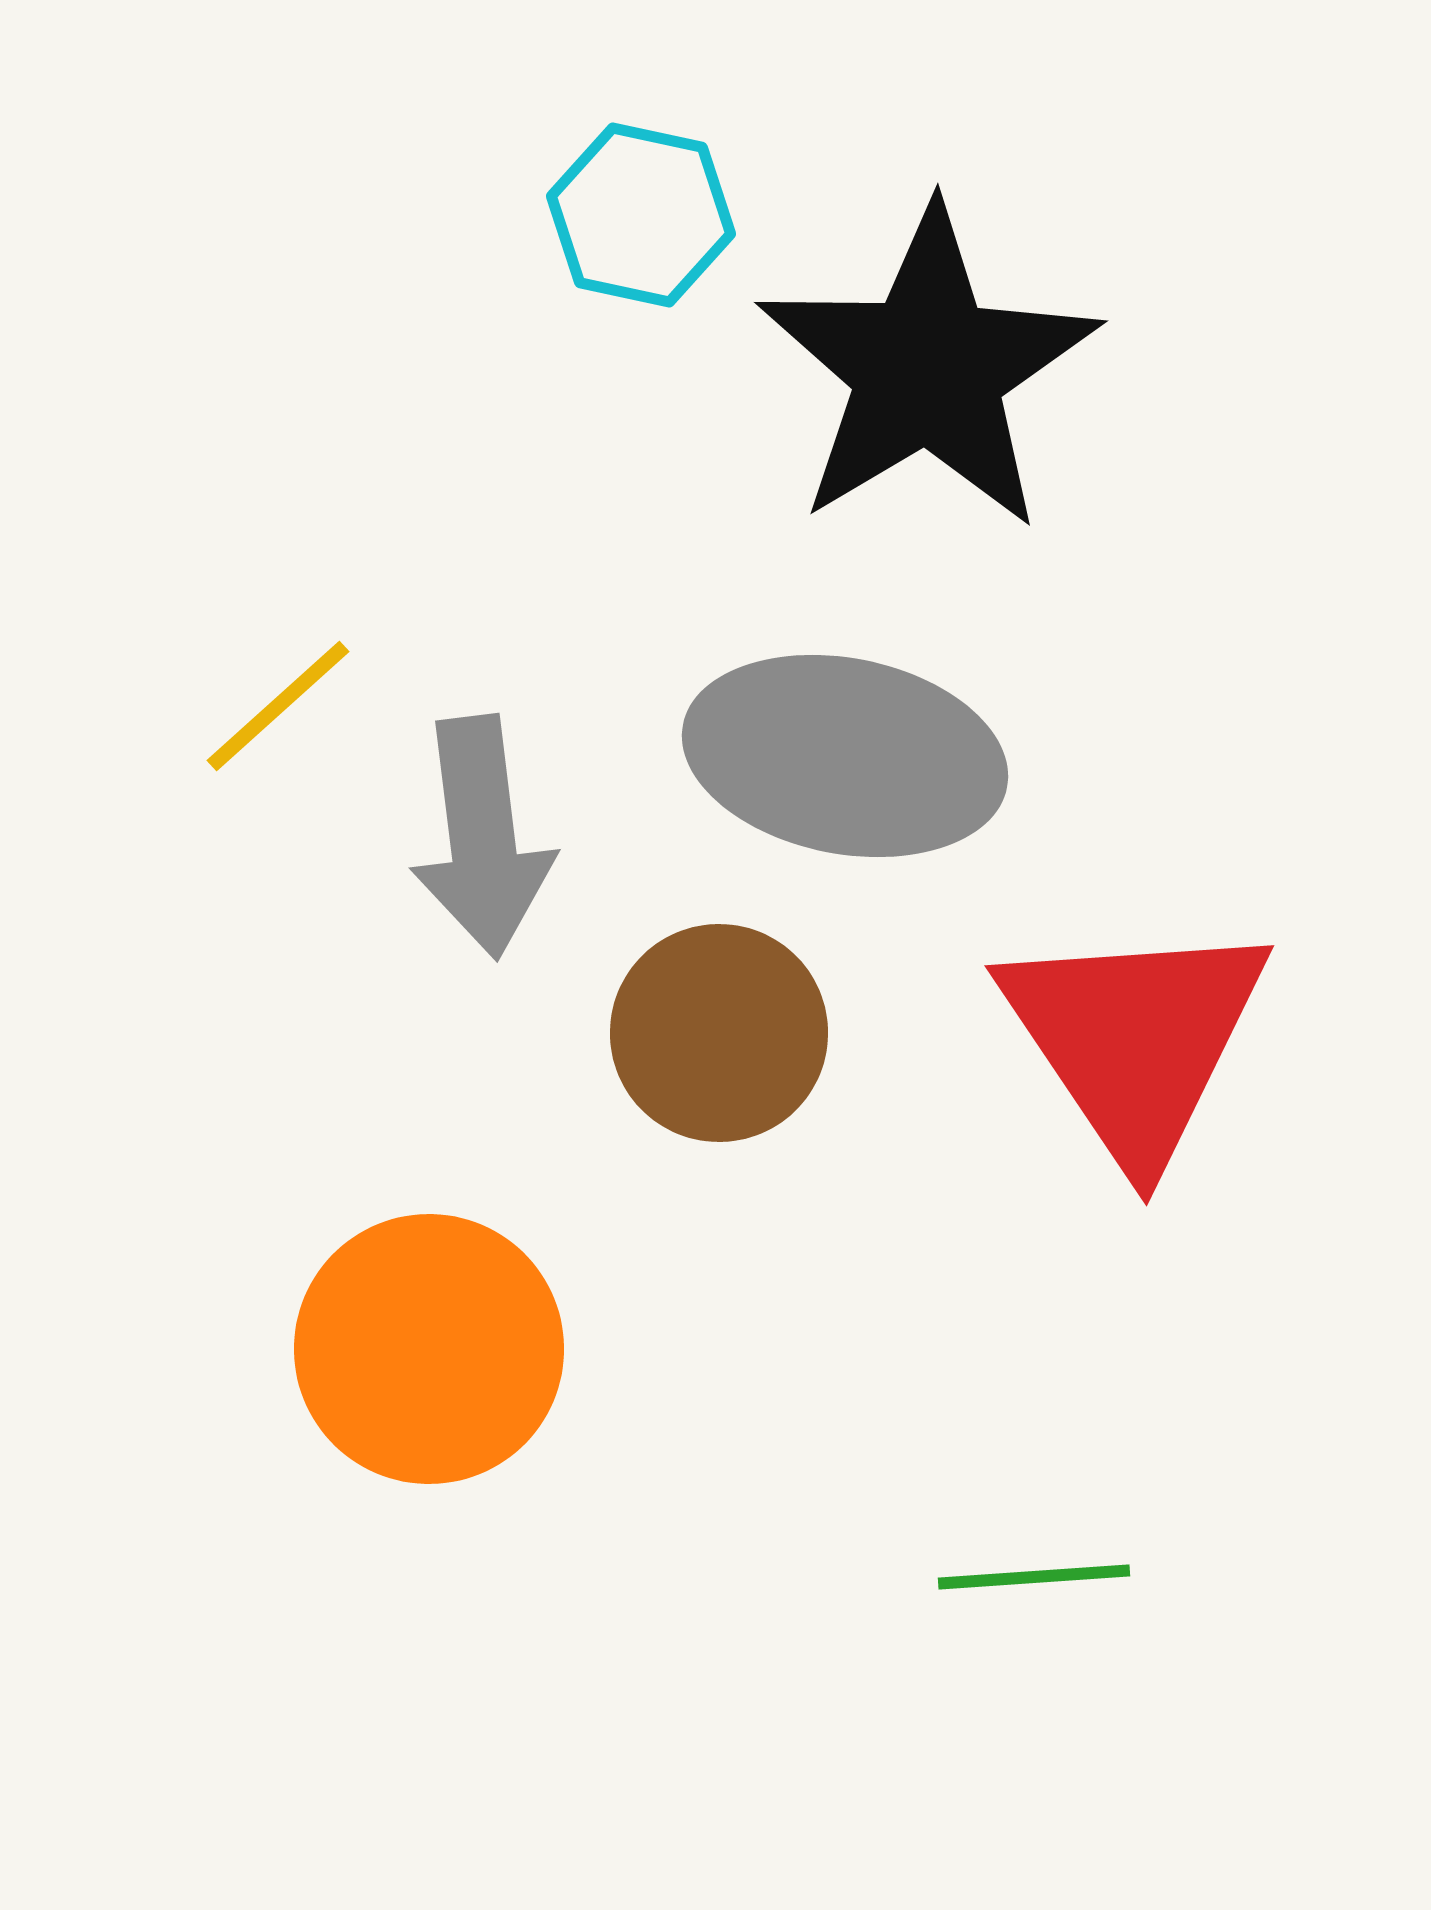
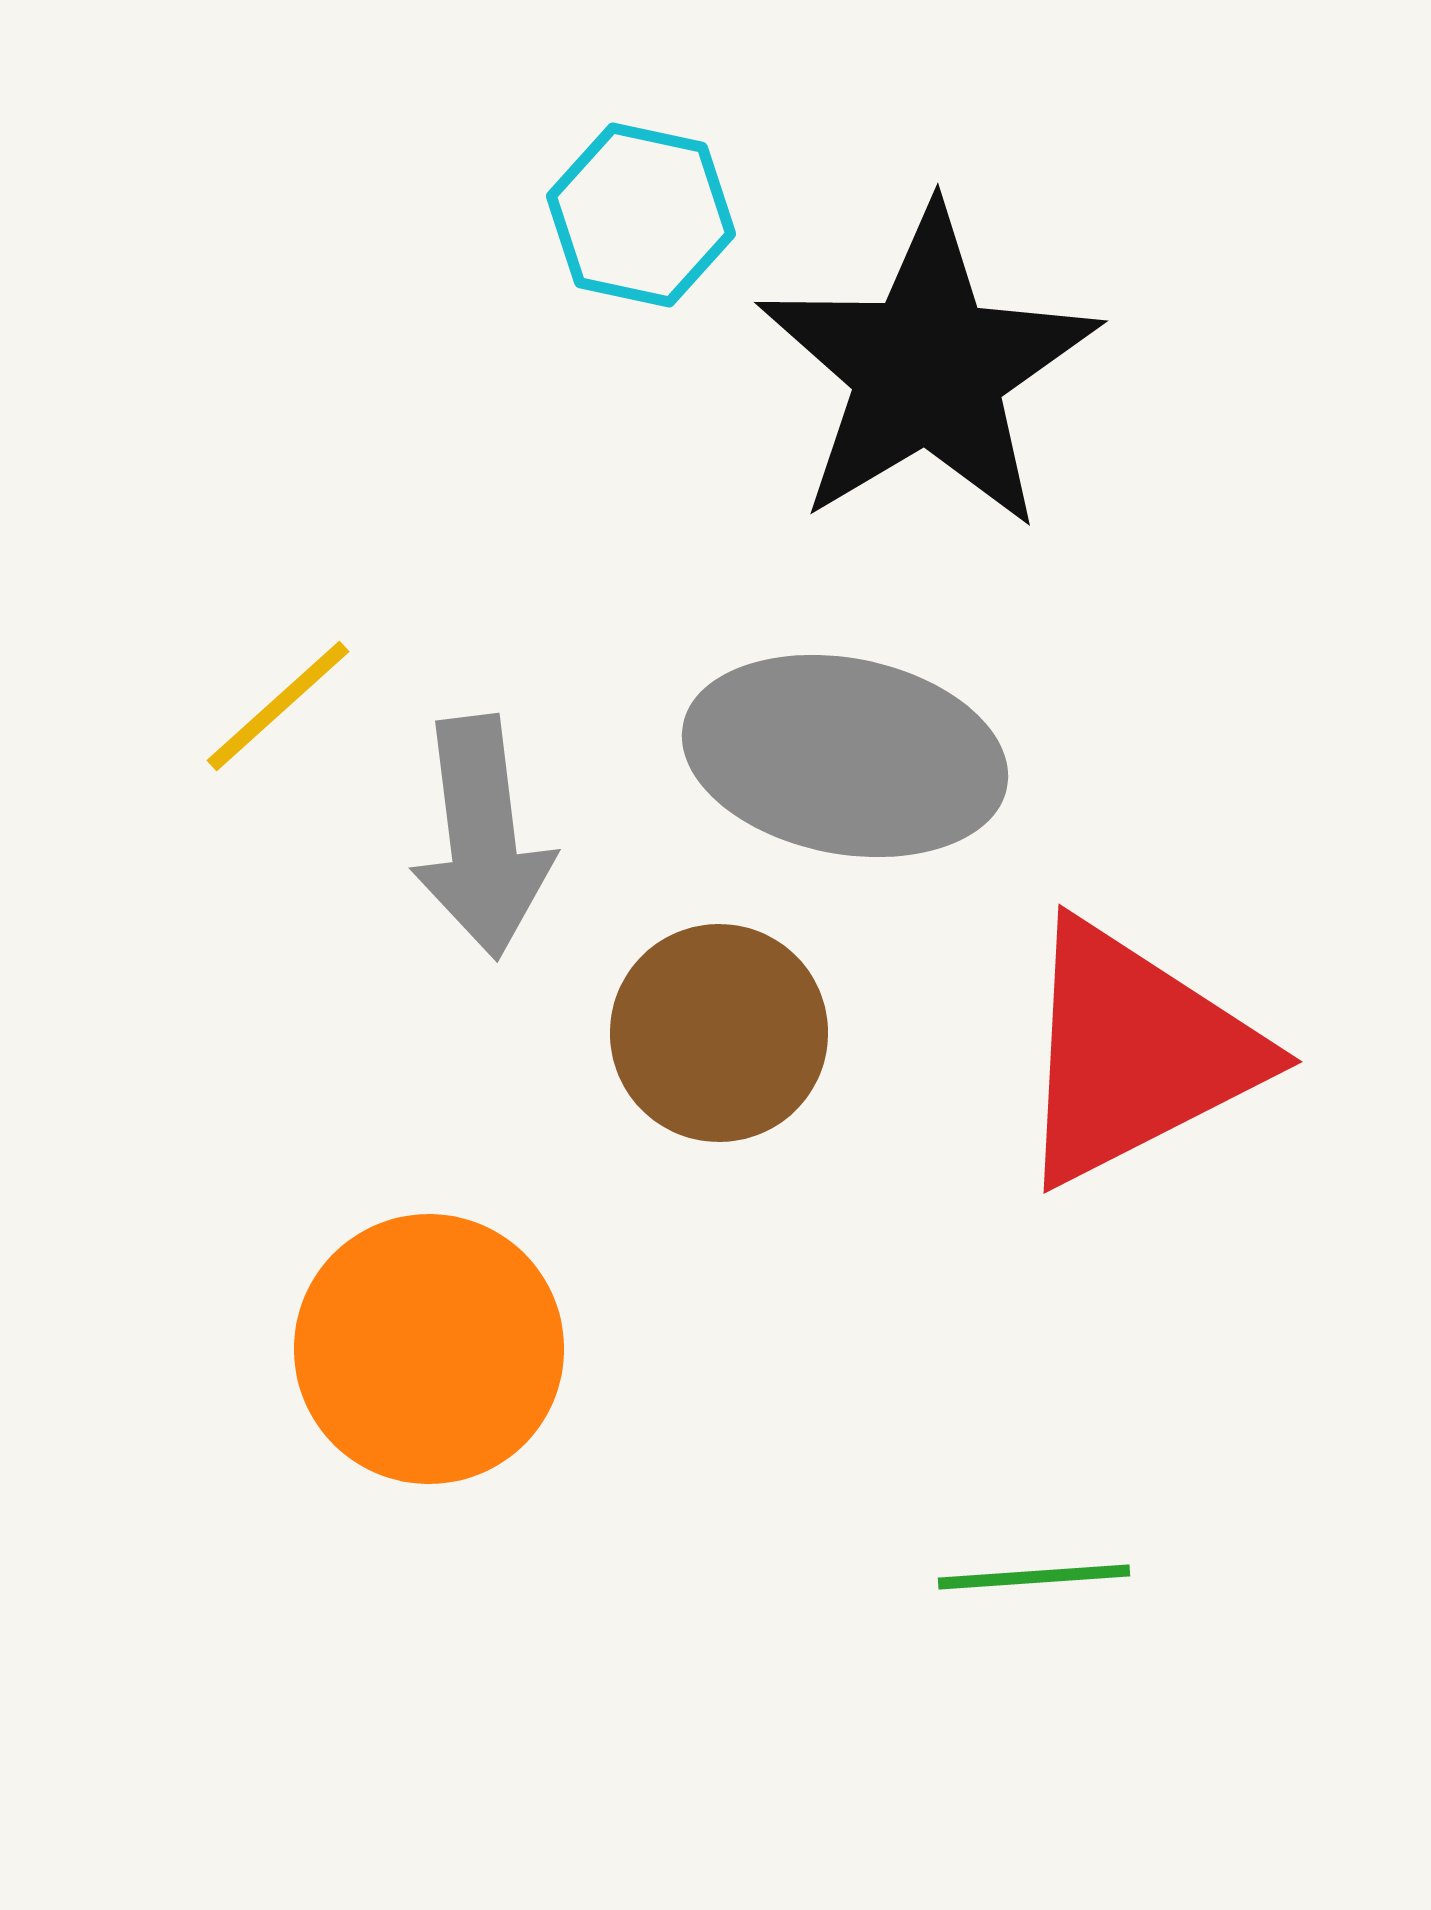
red triangle: moved 14 px down; rotated 37 degrees clockwise
